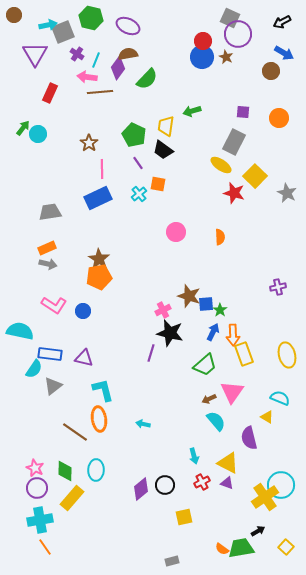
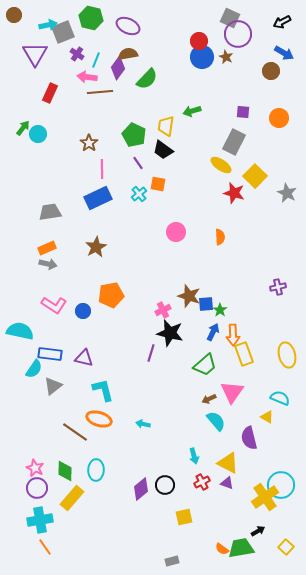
red circle at (203, 41): moved 4 px left
brown star at (99, 259): moved 3 px left, 12 px up; rotated 10 degrees clockwise
orange pentagon at (99, 277): moved 12 px right, 18 px down
orange ellipse at (99, 419): rotated 65 degrees counterclockwise
